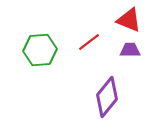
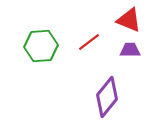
green hexagon: moved 1 px right, 4 px up
